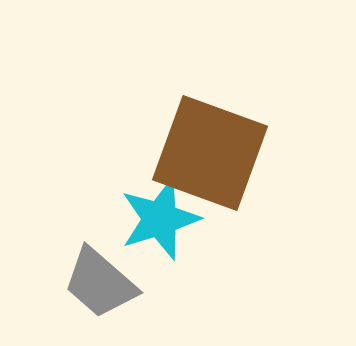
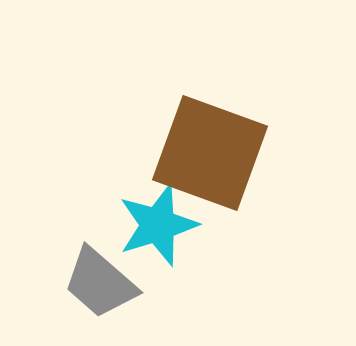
cyan star: moved 2 px left, 6 px down
